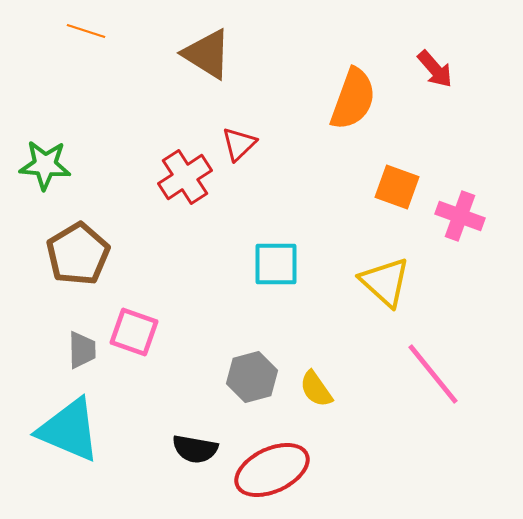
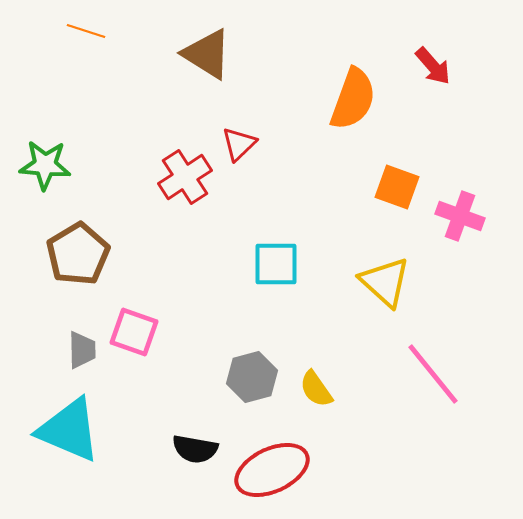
red arrow: moved 2 px left, 3 px up
